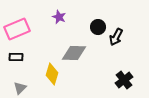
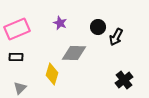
purple star: moved 1 px right, 6 px down
